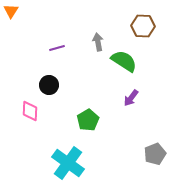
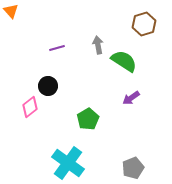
orange triangle: rotated 14 degrees counterclockwise
brown hexagon: moved 1 px right, 2 px up; rotated 20 degrees counterclockwise
gray arrow: moved 3 px down
black circle: moved 1 px left, 1 px down
purple arrow: rotated 18 degrees clockwise
pink diamond: moved 4 px up; rotated 50 degrees clockwise
green pentagon: moved 1 px up
gray pentagon: moved 22 px left, 14 px down
